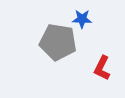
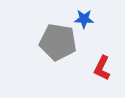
blue star: moved 2 px right
